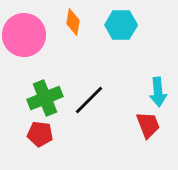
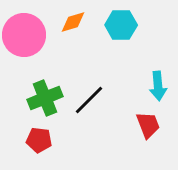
orange diamond: rotated 64 degrees clockwise
cyan arrow: moved 6 px up
red pentagon: moved 1 px left, 6 px down
